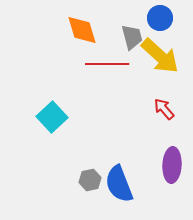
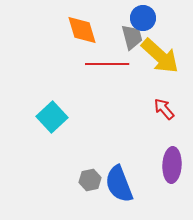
blue circle: moved 17 px left
